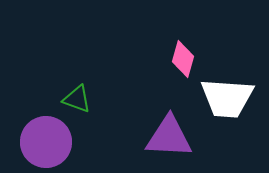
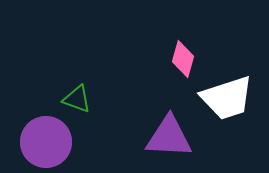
white trapezoid: rotated 22 degrees counterclockwise
